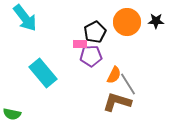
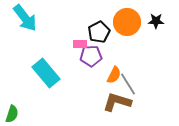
black pentagon: moved 4 px right
cyan rectangle: moved 3 px right
green semicircle: rotated 84 degrees counterclockwise
